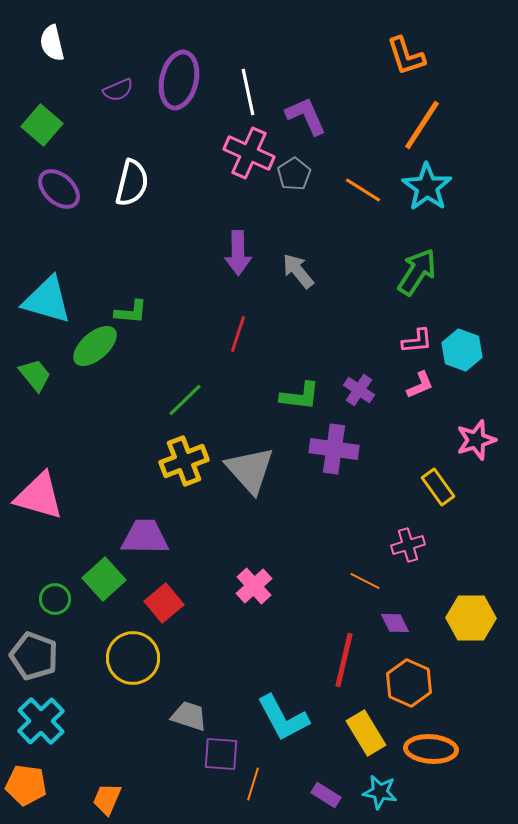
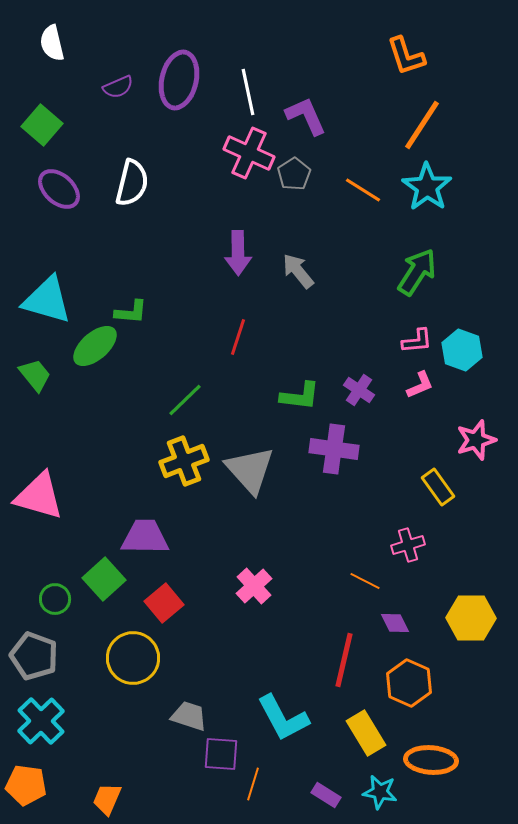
purple semicircle at (118, 90): moved 3 px up
red line at (238, 334): moved 3 px down
orange ellipse at (431, 749): moved 11 px down
